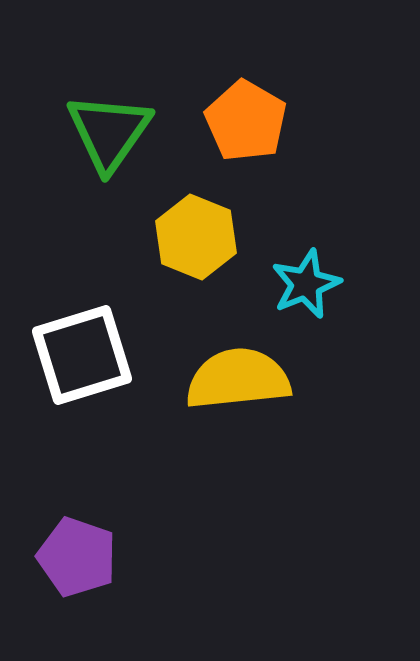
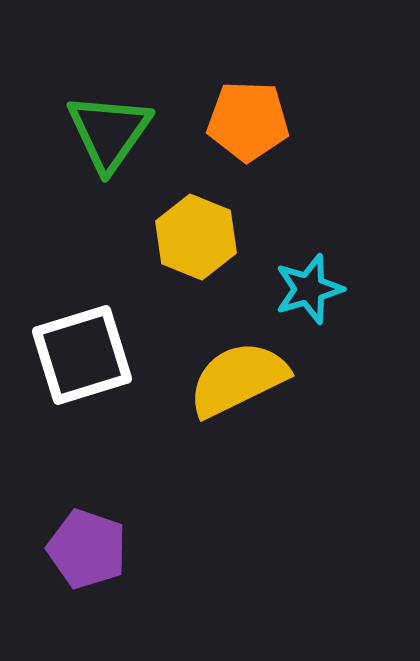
orange pentagon: moved 2 px right; rotated 28 degrees counterclockwise
cyan star: moved 3 px right, 5 px down; rotated 6 degrees clockwise
yellow semicircle: rotated 20 degrees counterclockwise
purple pentagon: moved 10 px right, 8 px up
